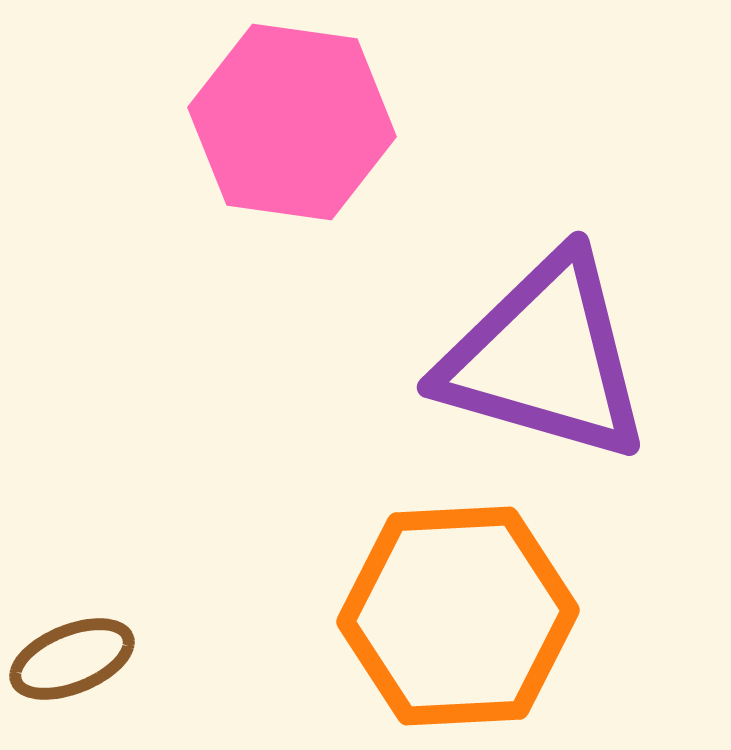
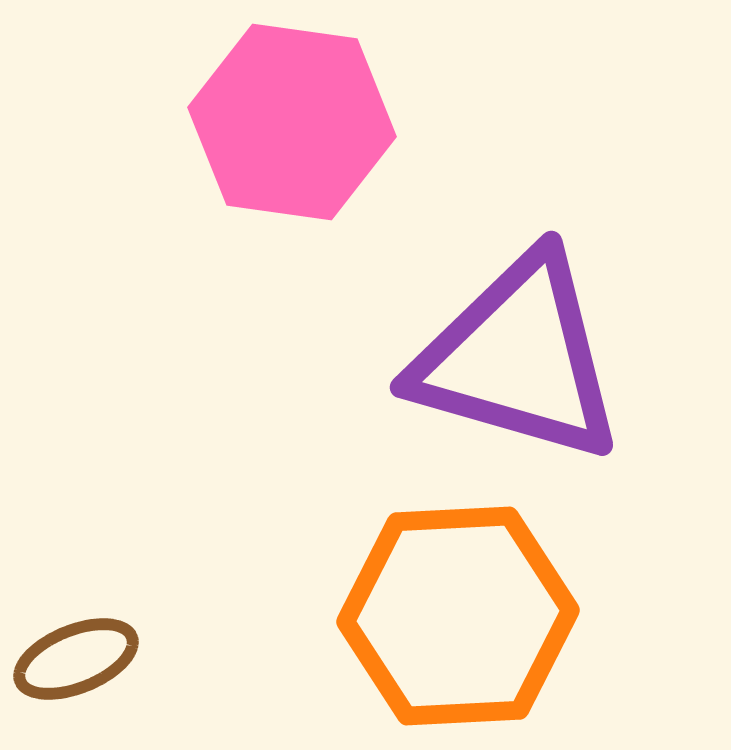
purple triangle: moved 27 px left
brown ellipse: moved 4 px right
